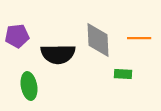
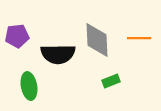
gray diamond: moved 1 px left
green rectangle: moved 12 px left, 7 px down; rotated 24 degrees counterclockwise
